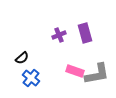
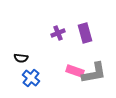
purple cross: moved 1 px left, 2 px up
black semicircle: moved 1 px left; rotated 48 degrees clockwise
gray L-shape: moved 3 px left, 1 px up
